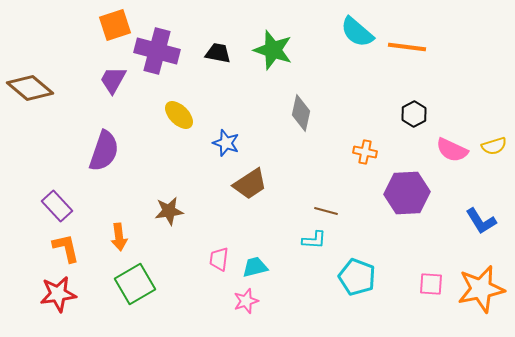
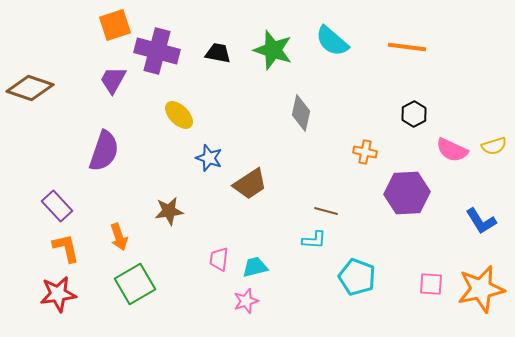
cyan semicircle: moved 25 px left, 9 px down
brown diamond: rotated 21 degrees counterclockwise
blue star: moved 17 px left, 15 px down
orange arrow: rotated 12 degrees counterclockwise
